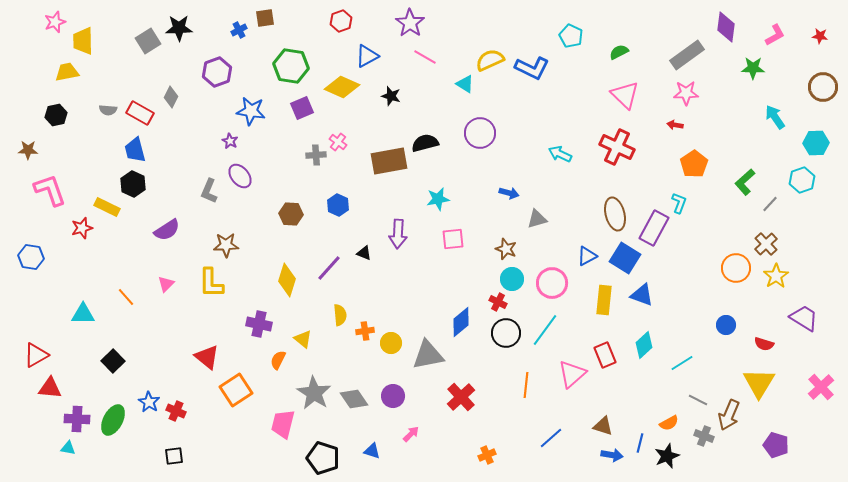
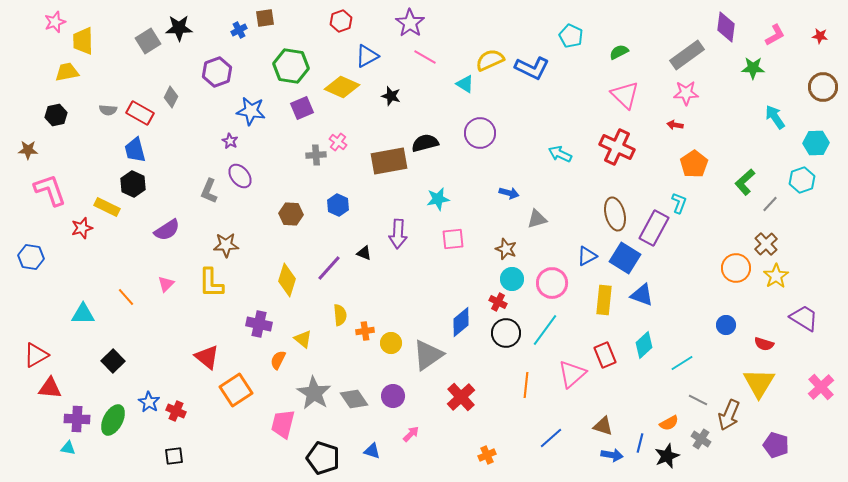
gray triangle at (428, 355): rotated 24 degrees counterclockwise
gray cross at (704, 436): moved 3 px left, 3 px down; rotated 12 degrees clockwise
